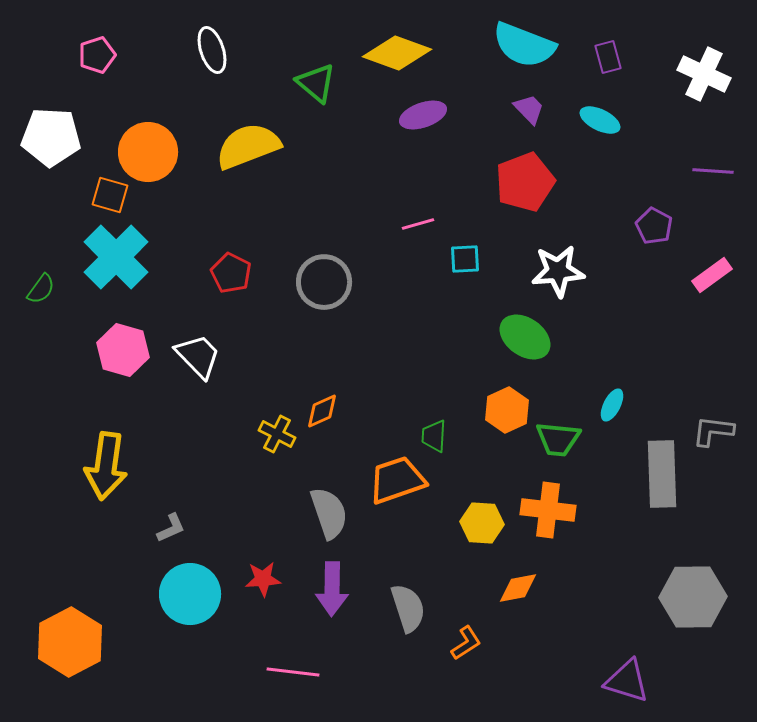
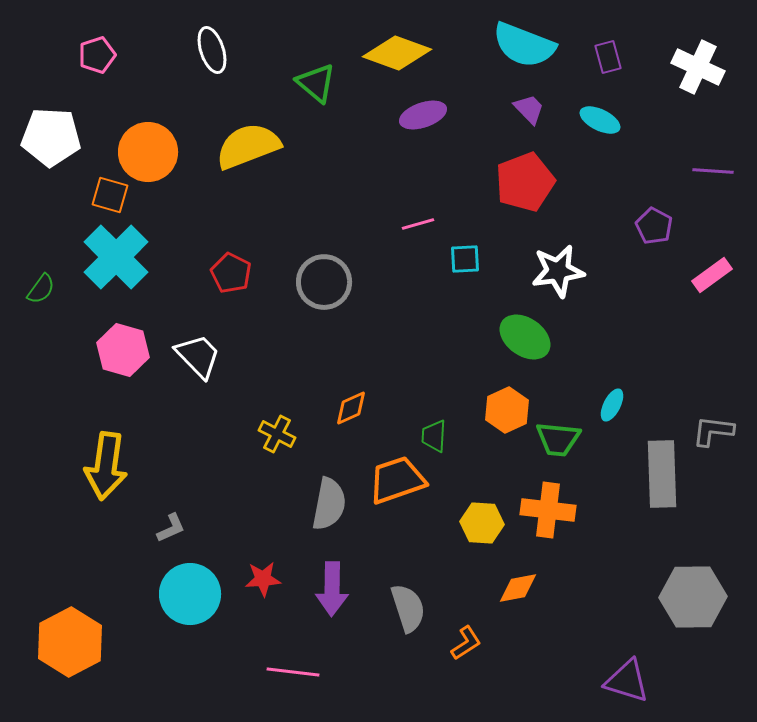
white cross at (704, 74): moved 6 px left, 7 px up
white star at (558, 271): rotated 4 degrees counterclockwise
orange diamond at (322, 411): moved 29 px right, 3 px up
gray semicircle at (329, 513): moved 9 px up; rotated 30 degrees clockwise
